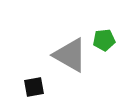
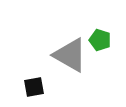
green pentagon: moved 4 px left; rotated 25 degrees clockwise
